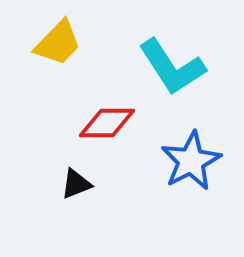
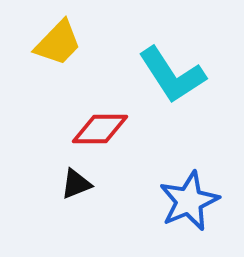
cyan L-shape: moved 8 px down
red diamond: moved 7 px left, 6 px down
blue star: moved 2 px left, 40 px down; rotated 4 degrees clockwise
